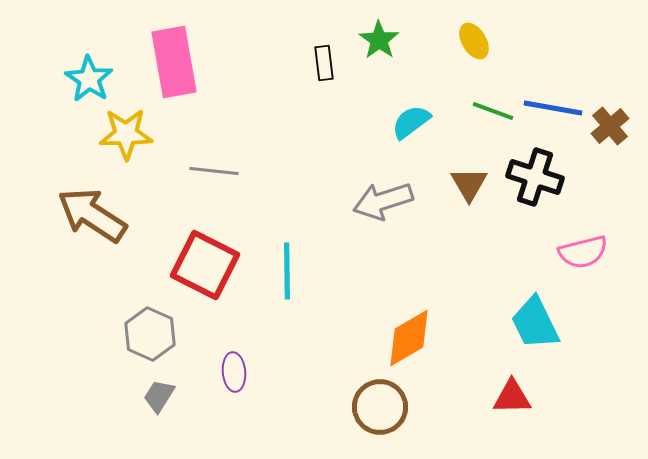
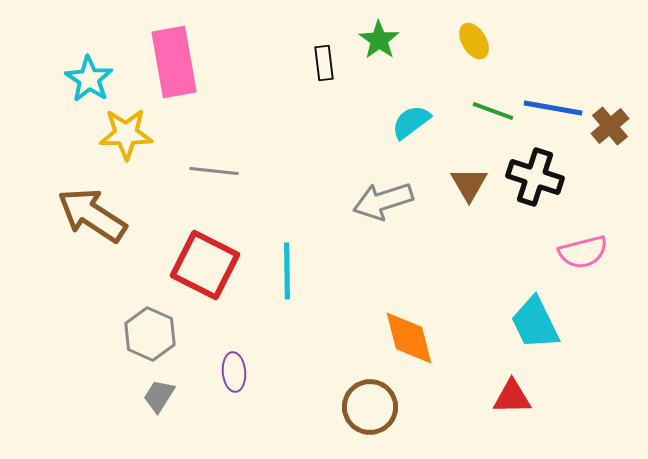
orange diamond: rotated 74 degrees counterclockwise
brown circle: moved 10 px left
